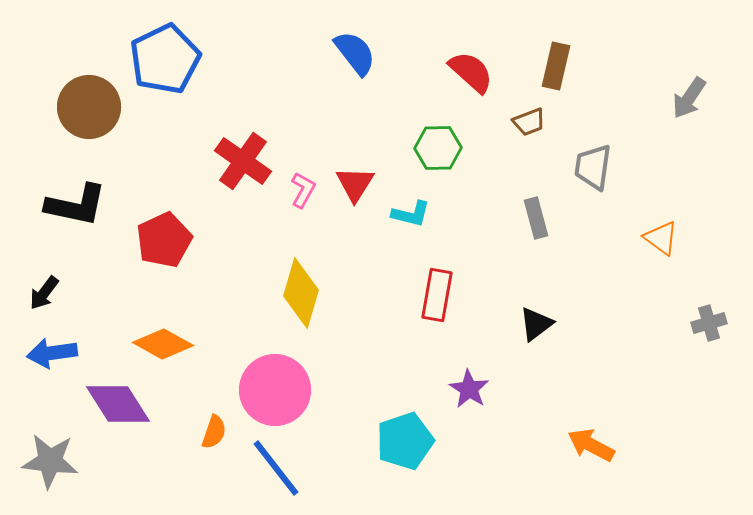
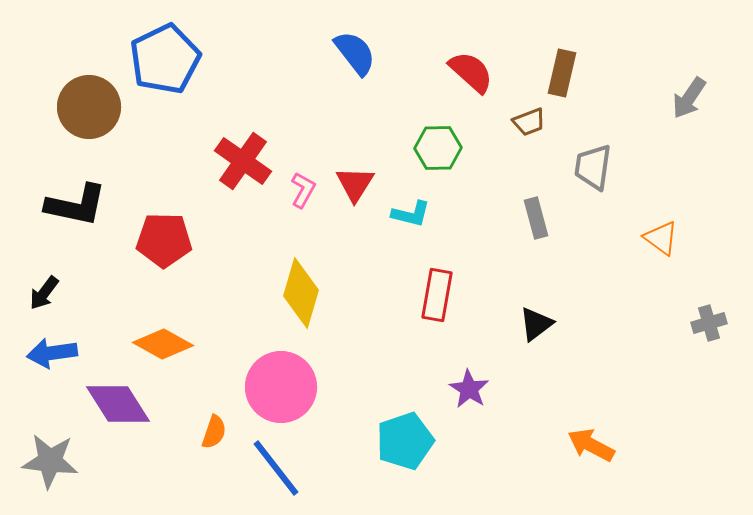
brown rectangle: moved 6 px right, 7 px down
red pentagon: rotated 26 degrees clockwise
pink circle: moved 6 px right, 3 px up
